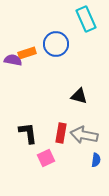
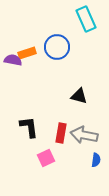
blue circle: moved 1 px right, 3 px down
black L-shape: moved 1 px right, 6 px up
